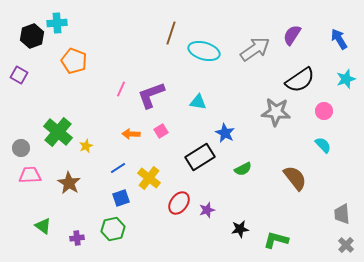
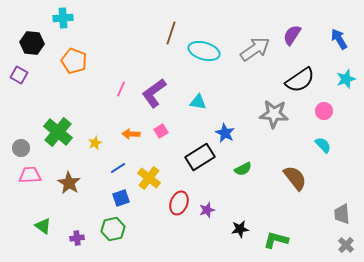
cyan cross: moved 6 px right, 5 px up
black hexagon: moved 7 px down; rotated 25 degrees clockwise
purple L-shape: moved 3 px right, 2 px up; rotated 16 degrees counterclockwise
gray star: moved 2 px left, 2 px down
yellow star: moved 9 px right, 3 px up
red ellipse: rotated 15 degrees counterclockwise
